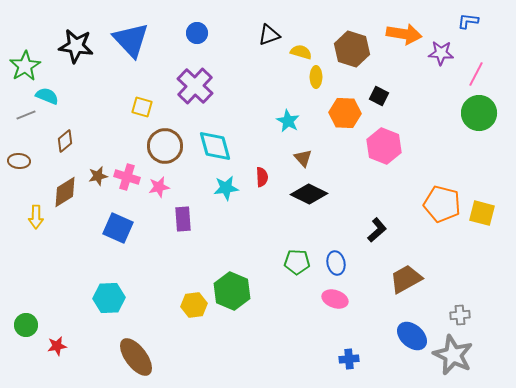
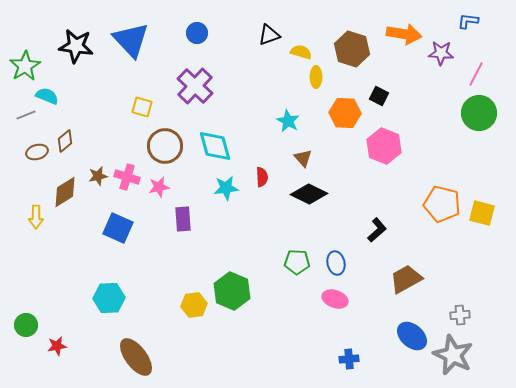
brown ellipse at (19, 161): moved 18 px right, 9 px up; rotated 20 degrees counterclockwise
